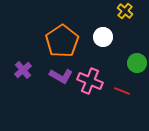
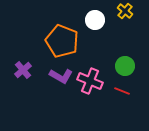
white circle: moved 8 px left, 17 px up
orange pentagon: rotated 16 degrees counterclockwise
green circle: moved 12 px left, 3 px down
